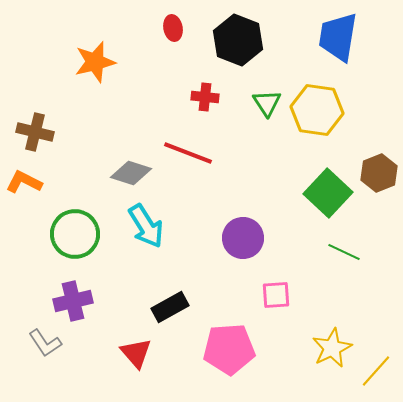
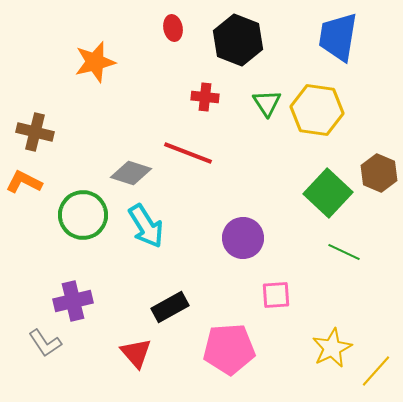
brown hexagon: rotated 15 degrees counterclockwise
green circle: moved 8 px right, 19 px up
